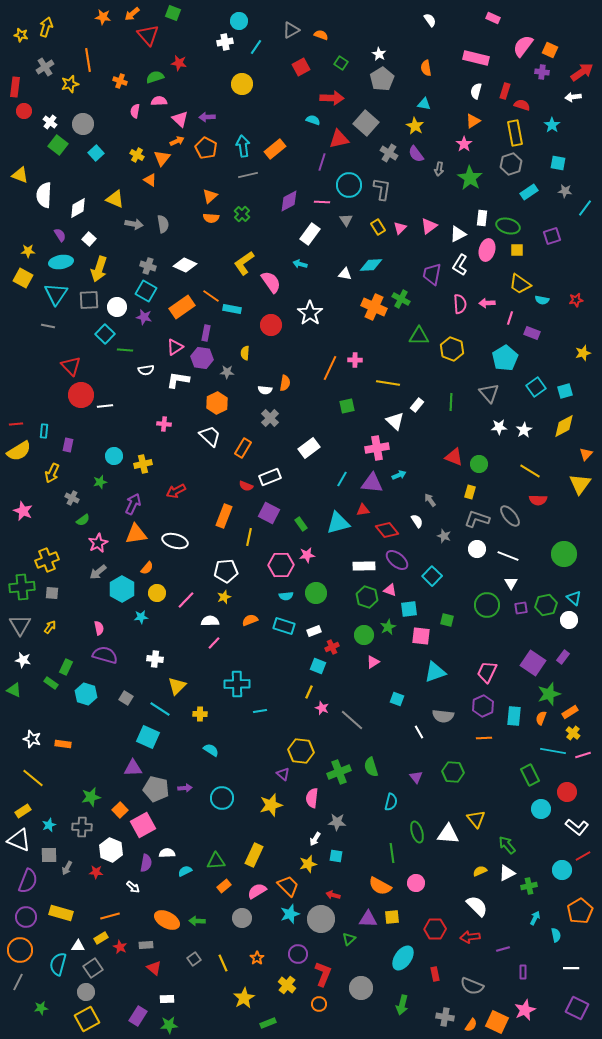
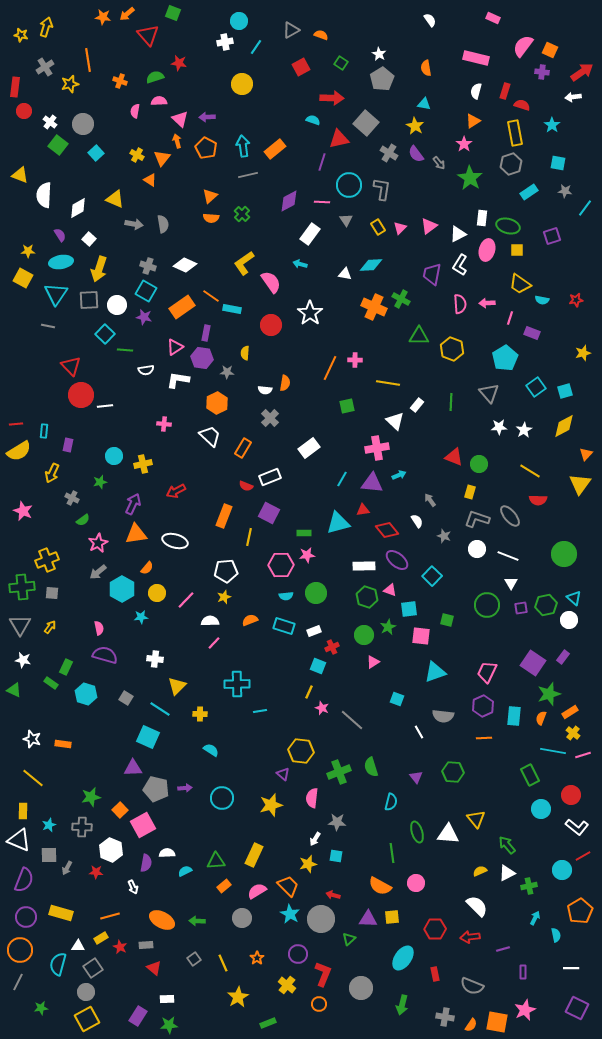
orange arrow at (132, 14): moved 5 px left
orange arrow at (177, 141): rotated 80 degrees counterclockwise
gray arrow at (439, 169): moved 6 px up; rotated 48 degrees counterclockwise
white circle at (117, 307): moved 2 px up
green rectangle at (301, 524): moved 3 px right, 9 px down; rotated 56 degrees counterclockwise
red circle at (567, 792): moved 4 px right, 3 px down
yellow rectangle at (23, 811): rotated 56 degrees counterclockwise
purple semicircle at (28, 881): moved 4 px left, 1 px up
white arrow at (133, 887): rotated 24 degrees clockwise
cyan star at (290, 914): rotated 24 degrees counterclockwise
orange ellipse at (167, 920): moved 5 px left
yellow star at (244, 998): moved 6 px left, 1 px up
orange square at (497, 1022): rotated 15 degrees counterclockwise
